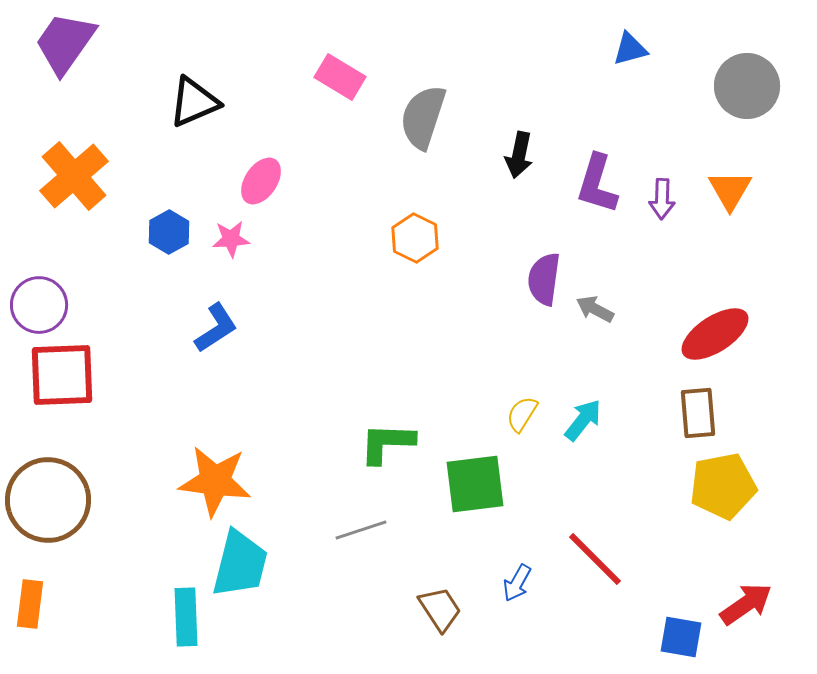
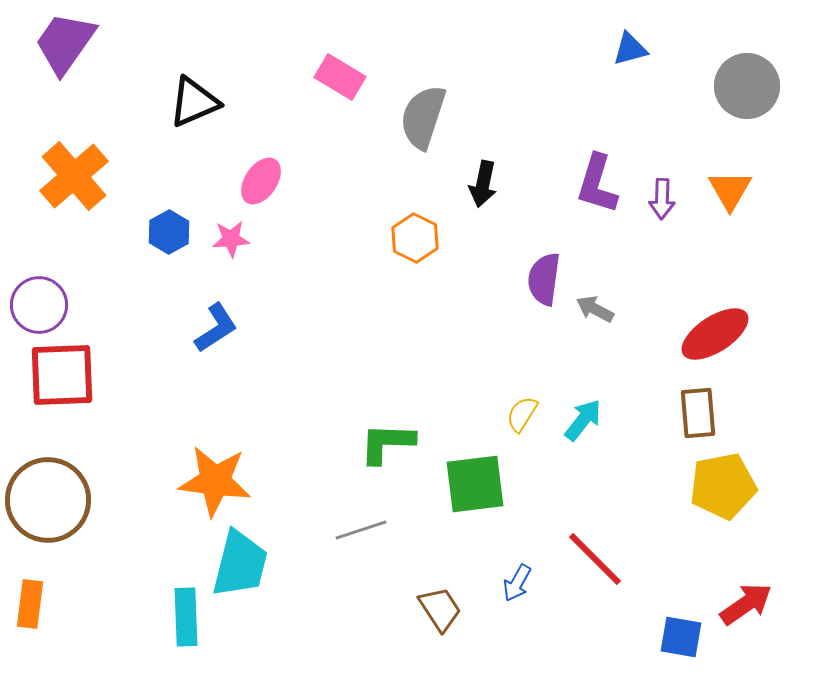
black arrow: moved 36 px left, 29 px down
